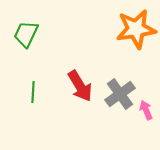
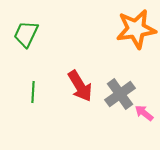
pink arrow: moved 2 px left, 3 px down; rotated 30 degrees counterclockwise
